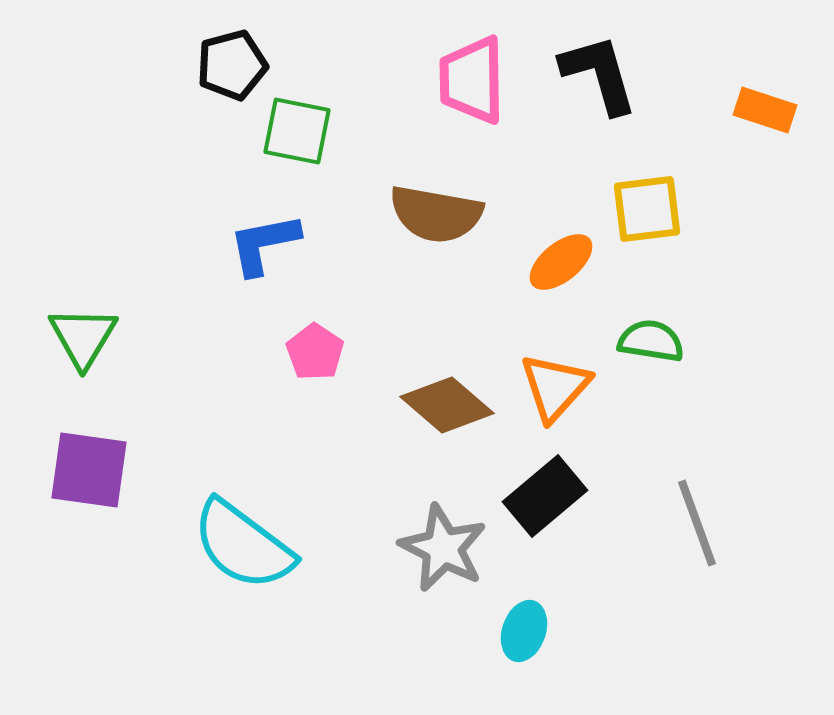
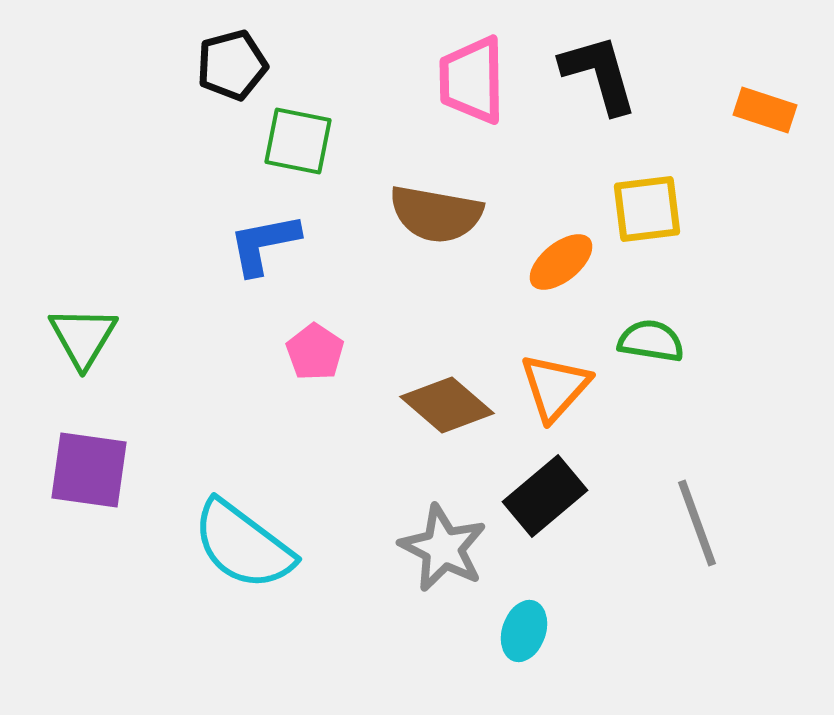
green square: moved 1 px right, 10 px down
